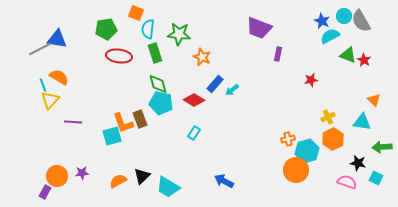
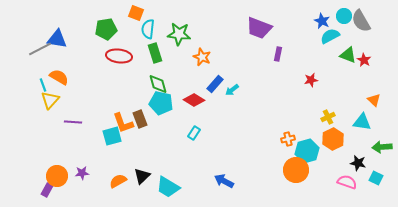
purple rectangle at (45, 192): moved 2 px right, 2 px up
